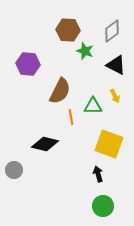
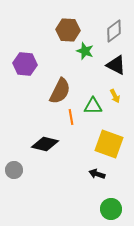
gray diamond: moved 2 px right
purple hexagon: moved 3 px left
black arrow: moved 1 px left; rotated 56 degrees counterclockwise
green circle: moved 8 px right, 3 px down
